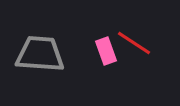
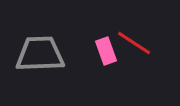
gray trapezoid: rotated 6 degrees counterclockwise
